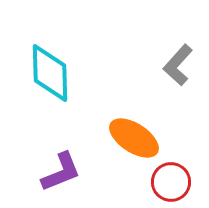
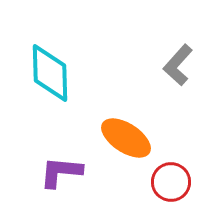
orange ellipse: moved 8 px left
purple L-shape: rotated 153 degrees counterclockwise
